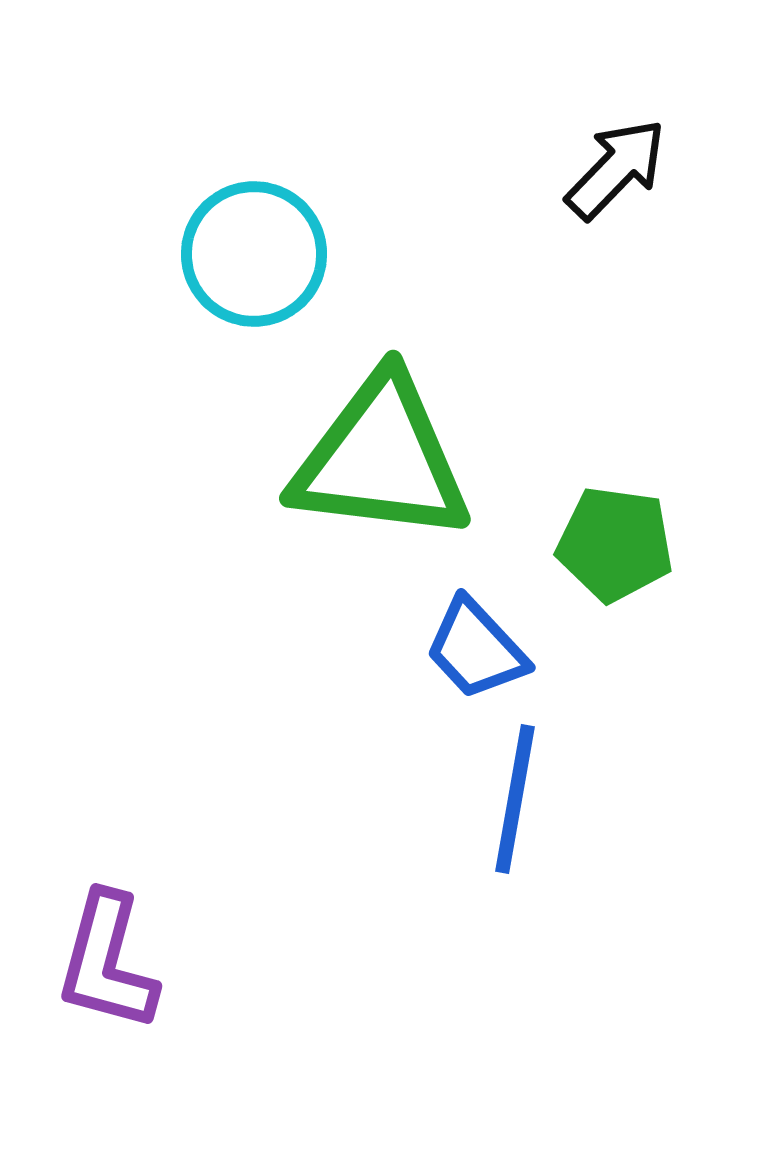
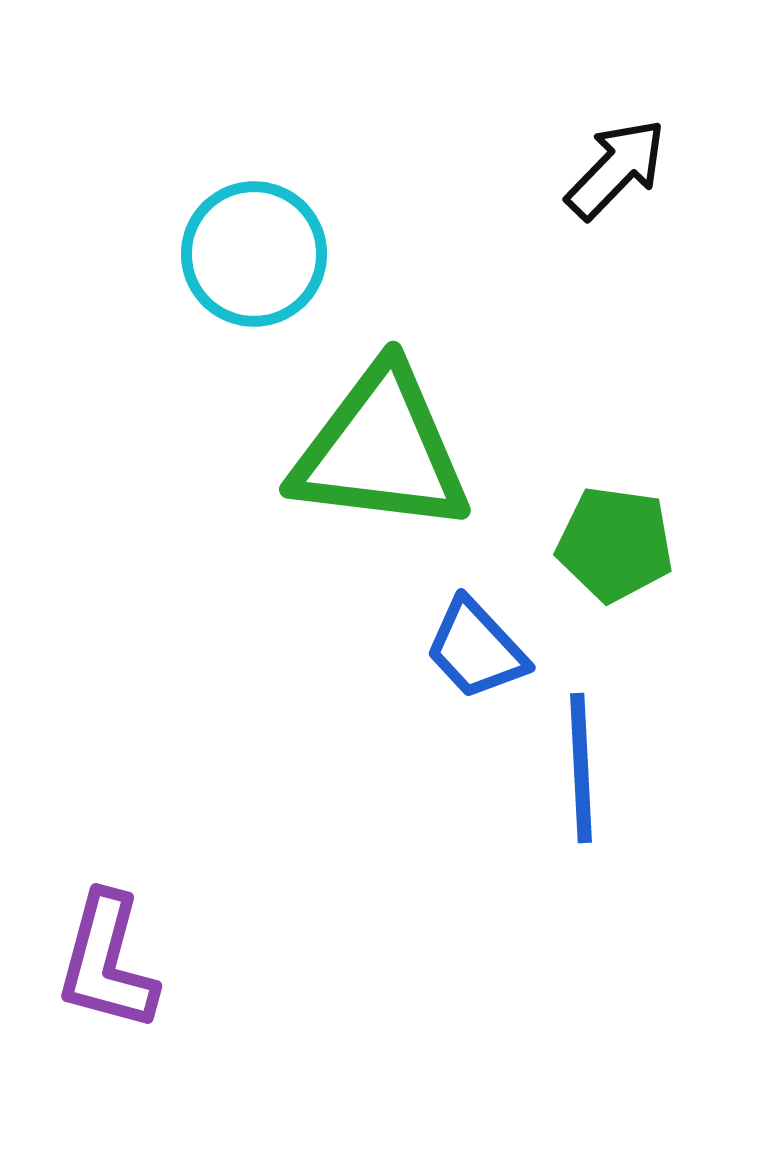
green triangle: moved 9 px up
blue line: moved 66 px right, 31 px up; rotated 13 degrees counterclockwise
